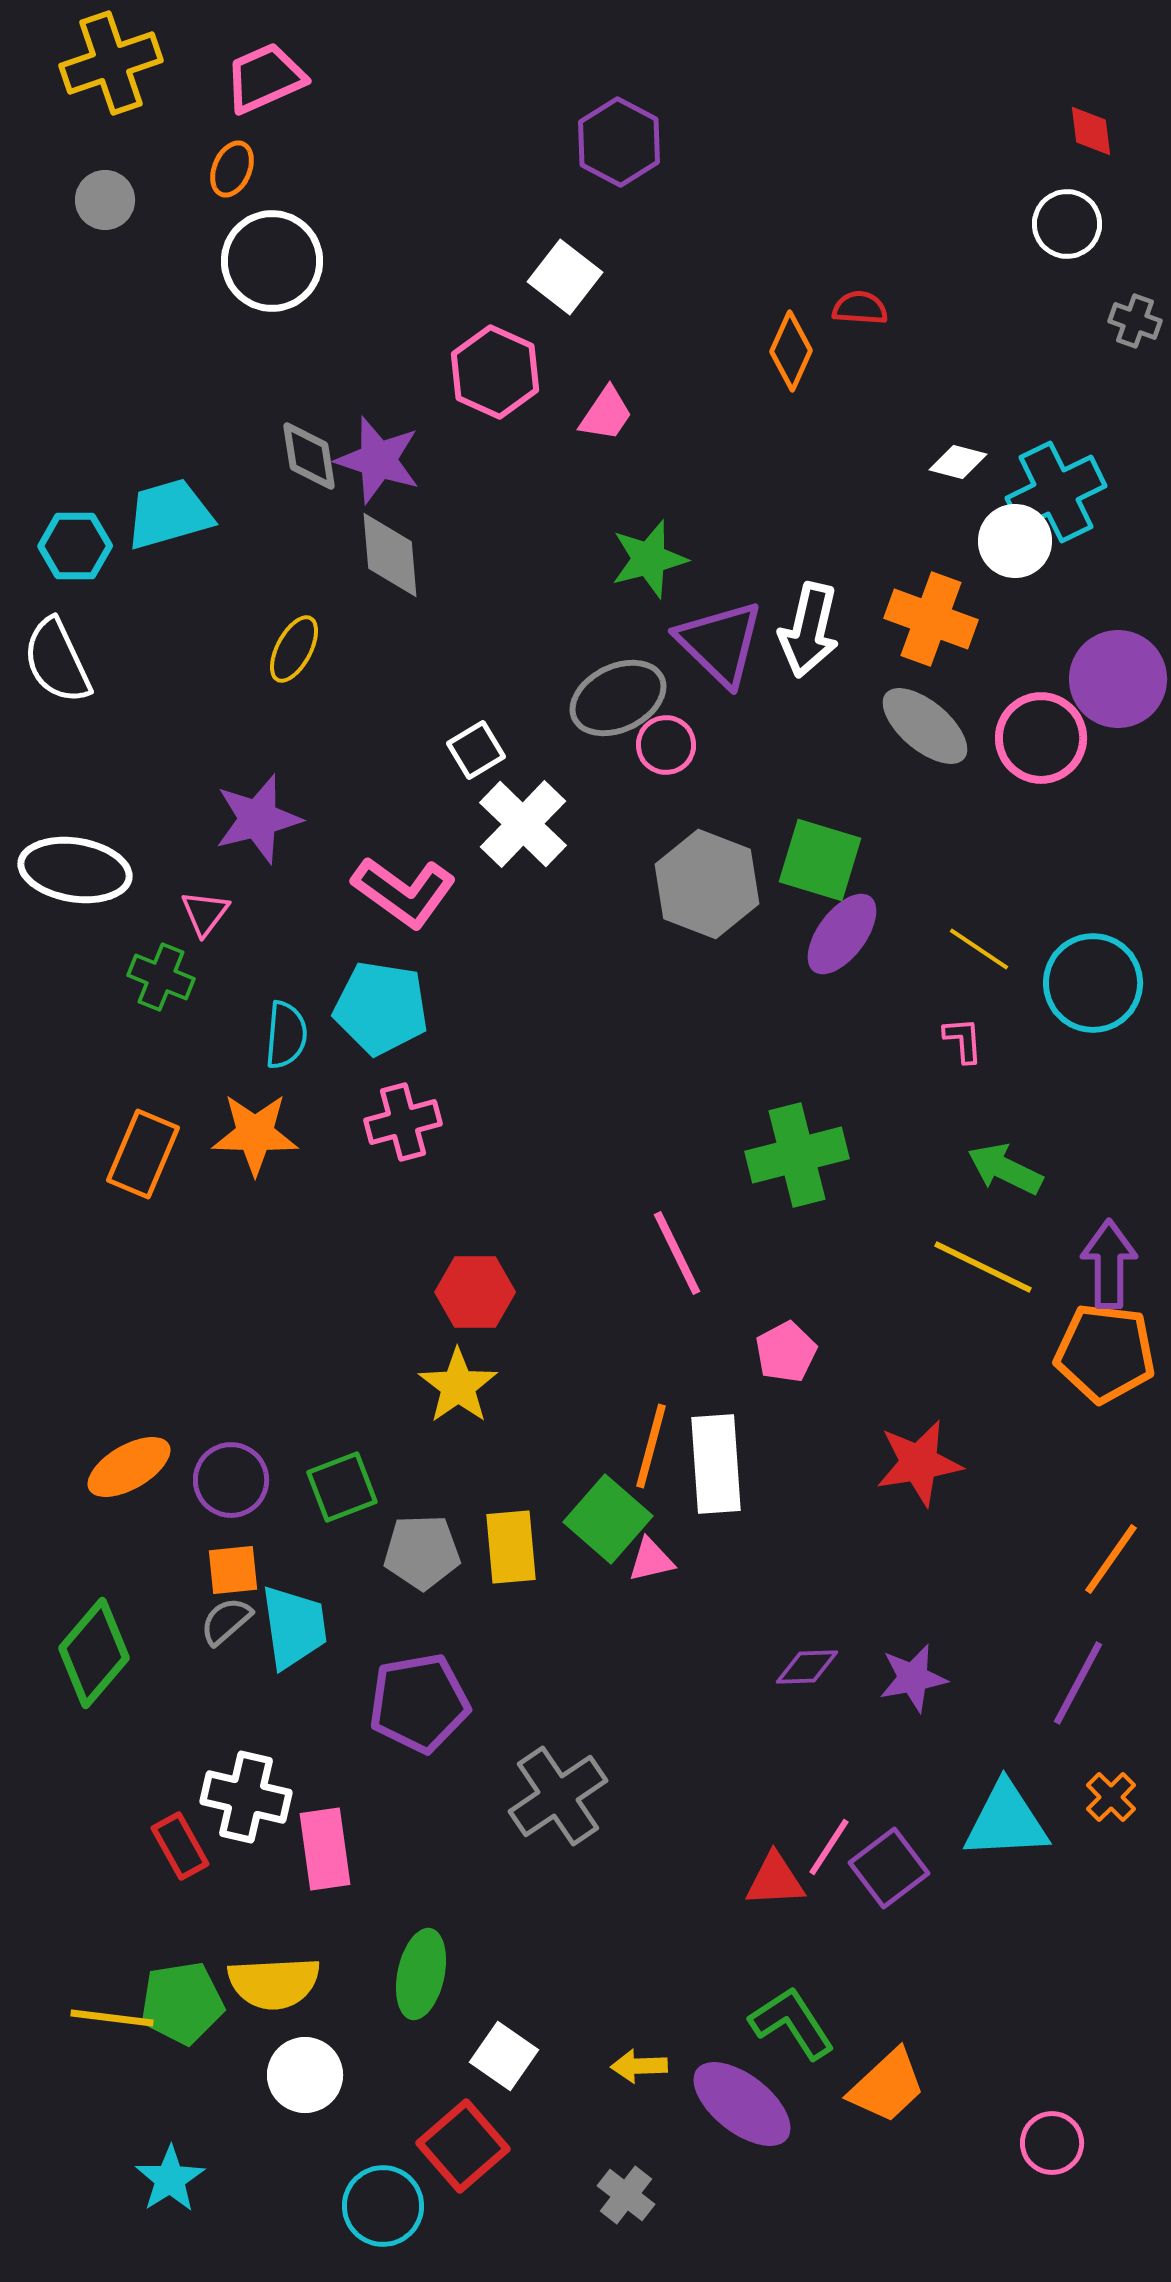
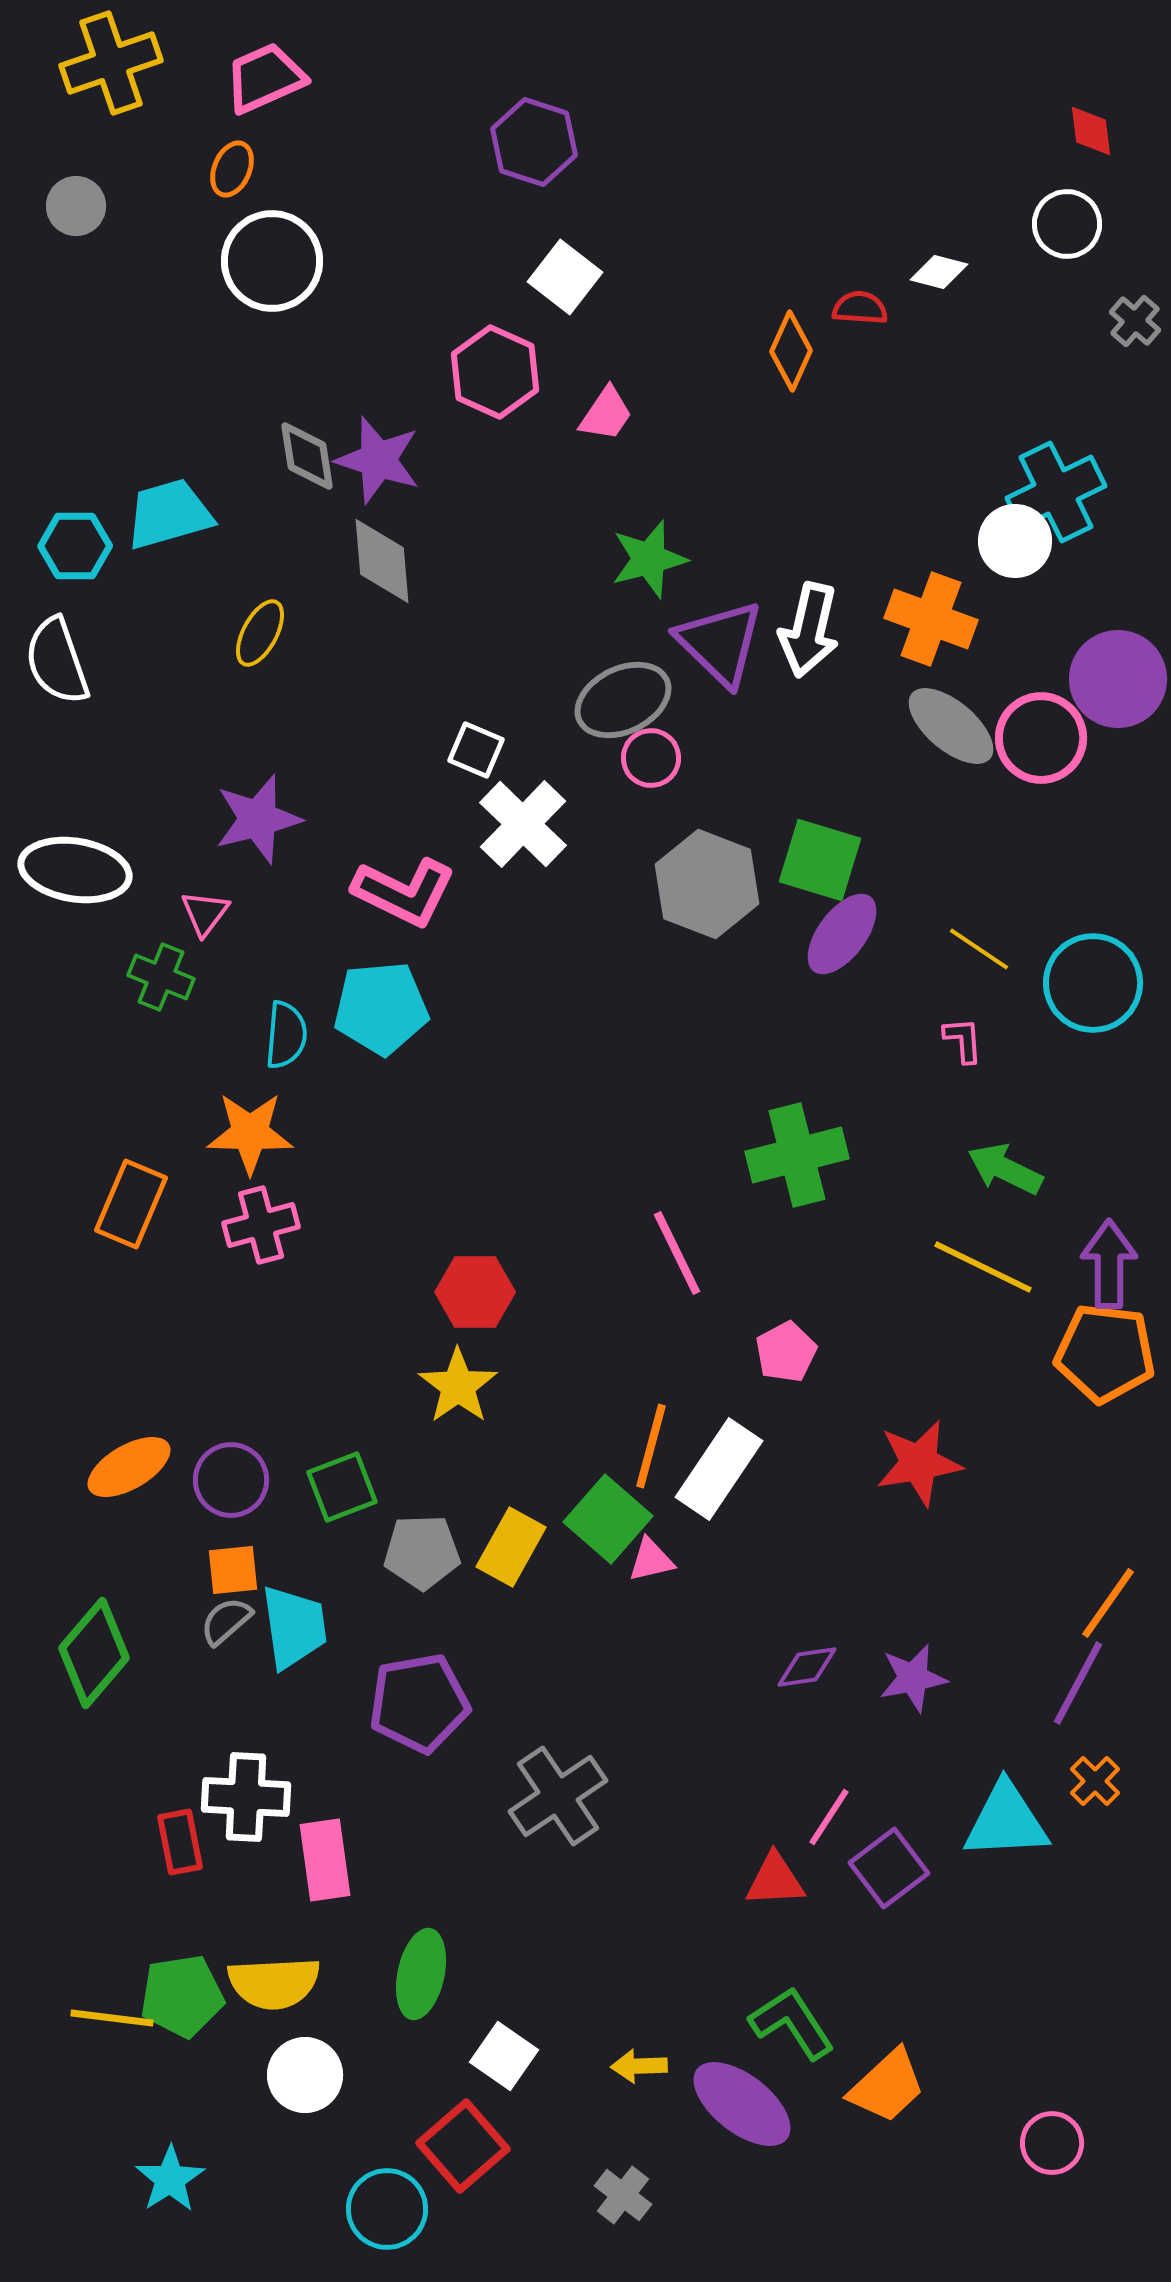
purple hexagon at (619, 142): moved 85 px left; rotated 10 degrees counterclockwise
gray circle at (105, 200): moved 29 px left, 6 px down
gray cross at (1135, 321): rotated 21 degrees clockwise
gray diamond at (309, 456): moved 2 px left
white diamond at (958, 462): moved 19 px left, 190 px up
gray diamond at (390, 555): moved 8 px left, 6 px down
yellow ellipse at (294, 649): moved 34 px left, 16 px up
white semicircle at (57, 661): rotated 6 degrees clockwise
gray ellipse at (618, 698): moved 5 px right, 2 px down
gray ellipse at (925, 726): moved 26 px right
pink circle at (666, 745): moved 15 px left, 13 px down
white square at (476, 750): rotated 36 degrees counterclockwise
pink L-shape at (404, 892): rotated 10 degrees counterclockwise
cyan pentagon at (381, 1008): rotated 14 degrees counterclockwise
pink cross at (403, 1122): moved 142 px left, 103 px down
orange star at (255, 1134): moved 5 px left, 1 px up
orange rectangle at (143, 1154): moved 12 px left, 50 px down
white rectangle at (716, 1464): moved 3 px right, 5 px down; rotated 38 degrees clockwise
yellow rectangle at (511, 1547): rotated 34 degrees clockwise
orange line at (1111, 1559): moved 3 px left, 44 px down
purple diamond at (807, 1667): rotated 6 degrees counterclockwise
white cross at (246, 1797): rotated 10 degrees counterclockwise
orange cross at (1111, 1797): moved 16 px left, 16 px up
red rectangle at (180, 1846): moved 4 px up; rotated 18 degrees clockwise
pink line at (829, 1847): moved 30 px up
pink rectangle at (325, 1849): moved 11 px down
green pentagon at (182, 2003): moved 7 px up
gray cross at (626, 2195): moved 3 px left
cyan circle at (383, 2206): moved 4 px right, 3 px down
